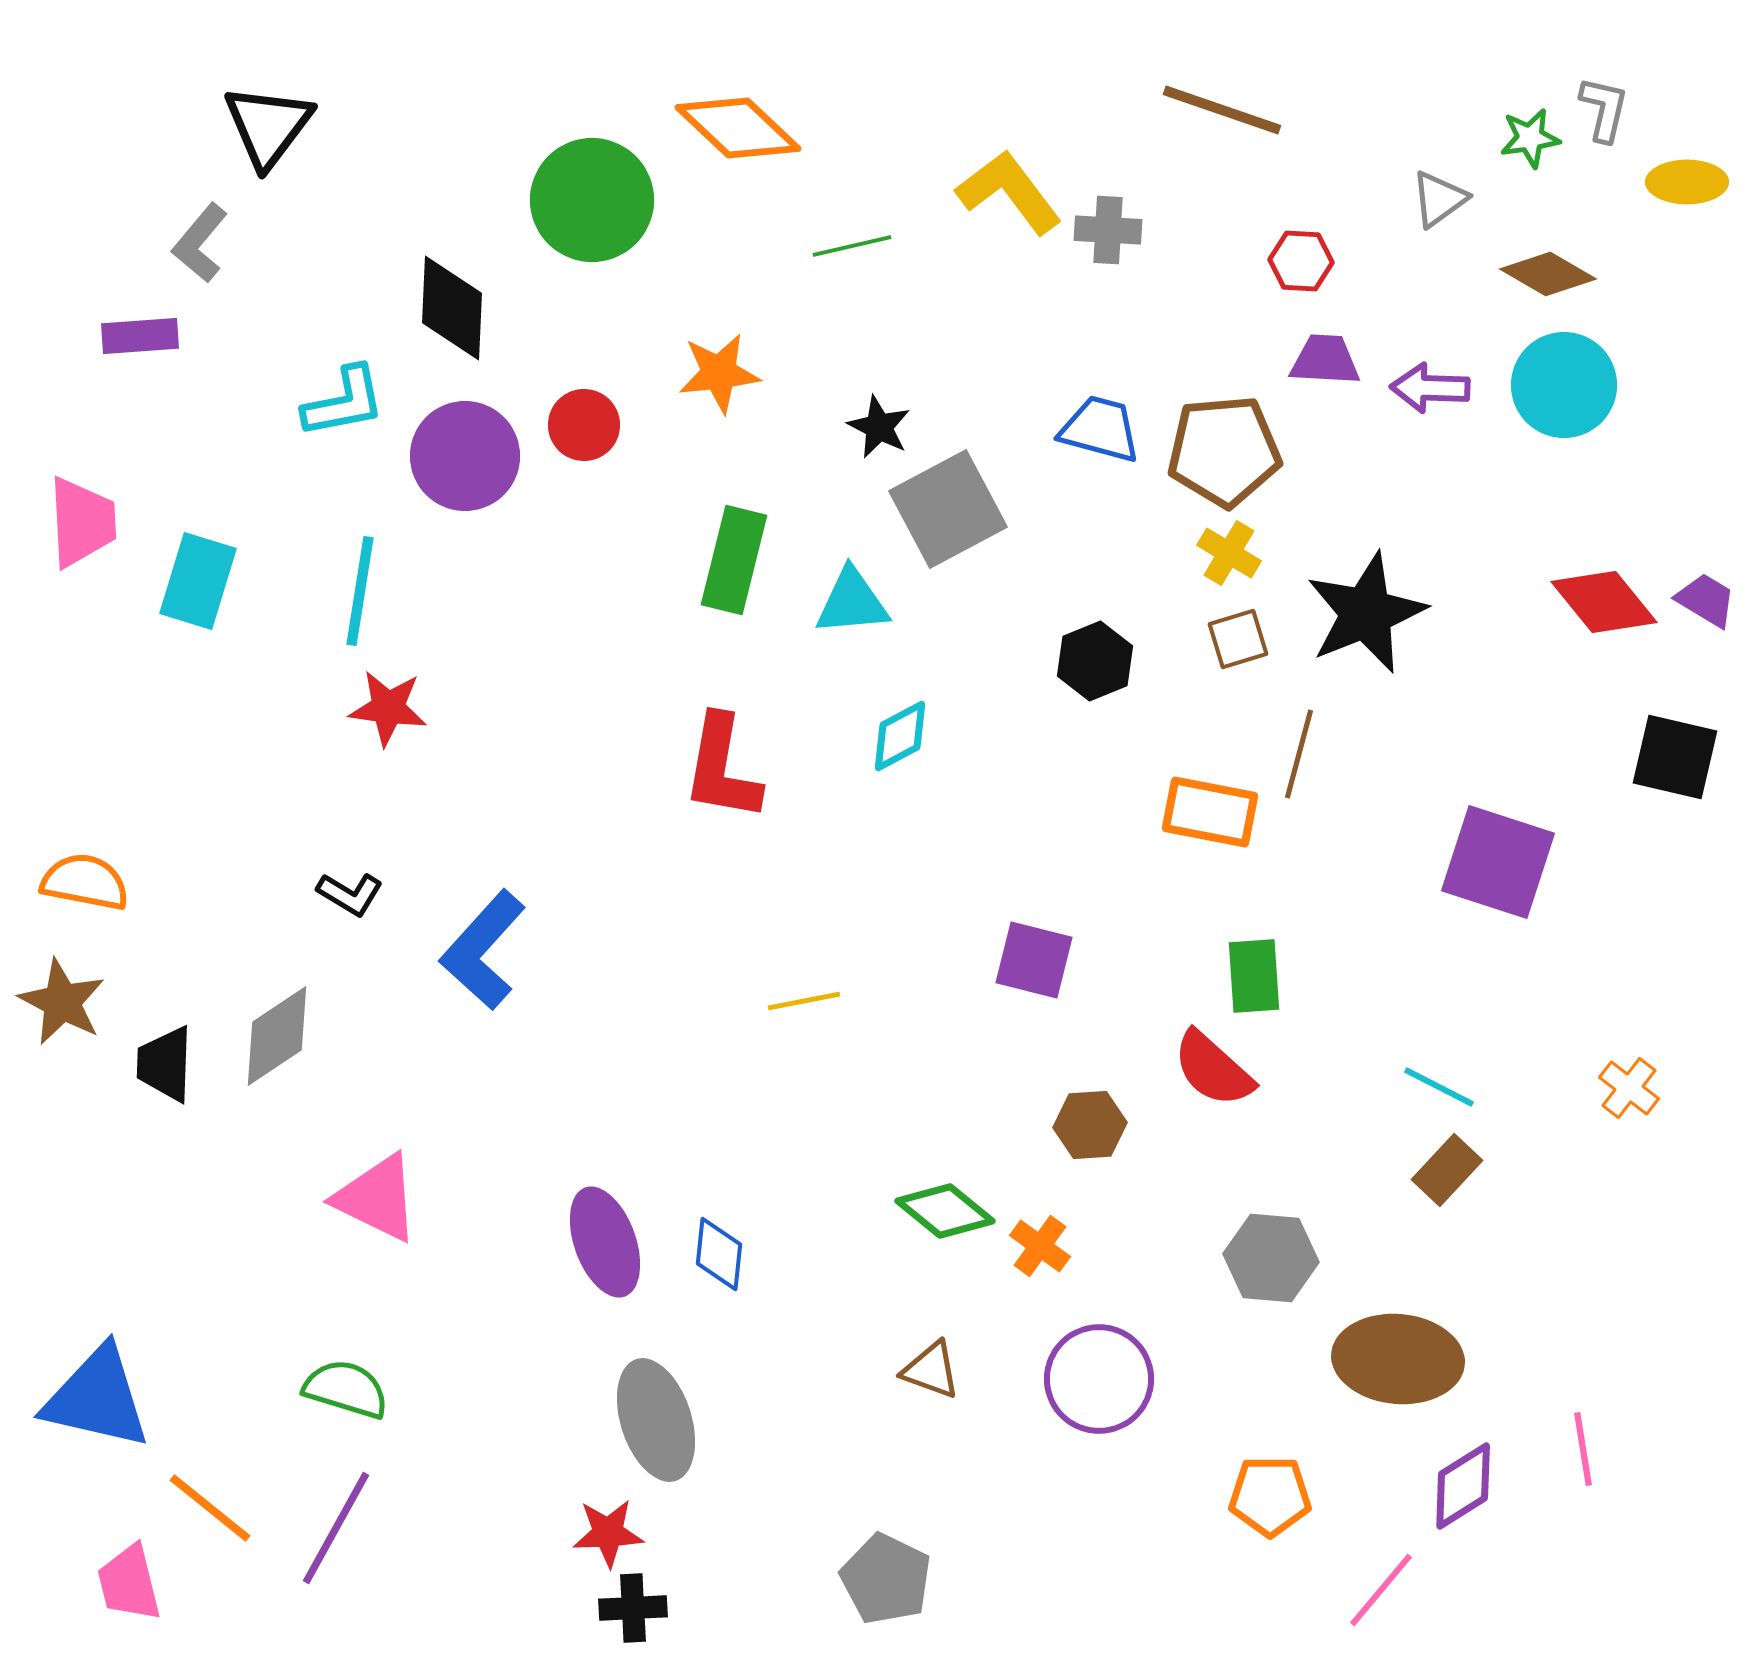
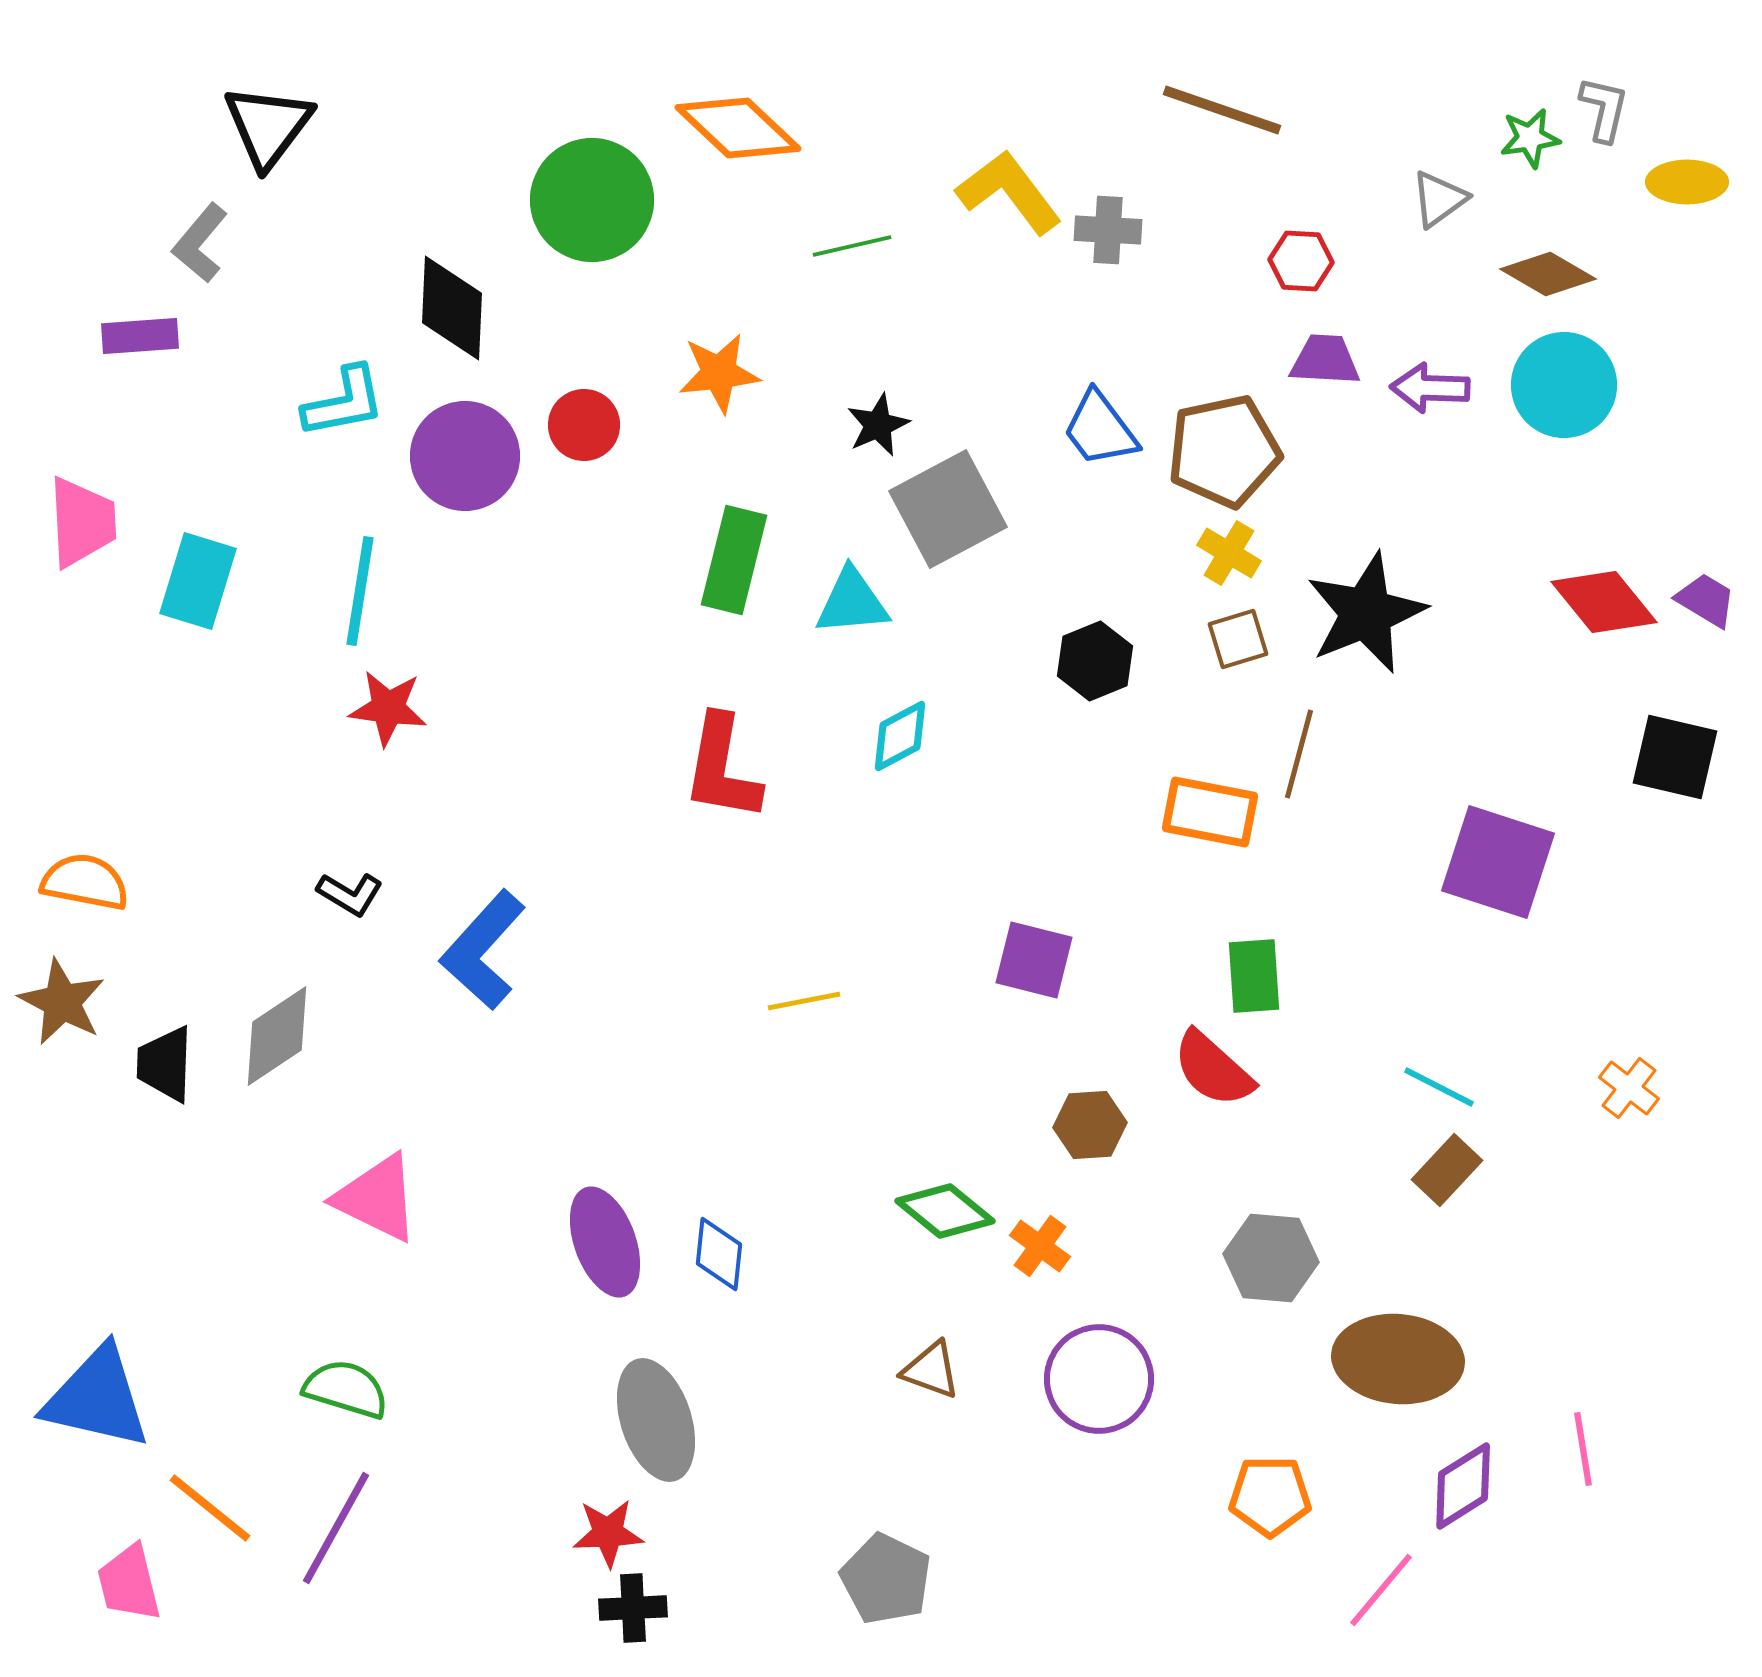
black star at (879, 427): moved 1 px left, 2 px up; rotated 22 degrees clockwise
blue trapezoid at (1100, 429): rotated 142 degrees counterclockwise
brown pentagon at (1224, 451): rotated 7 degrees counterclockwise
